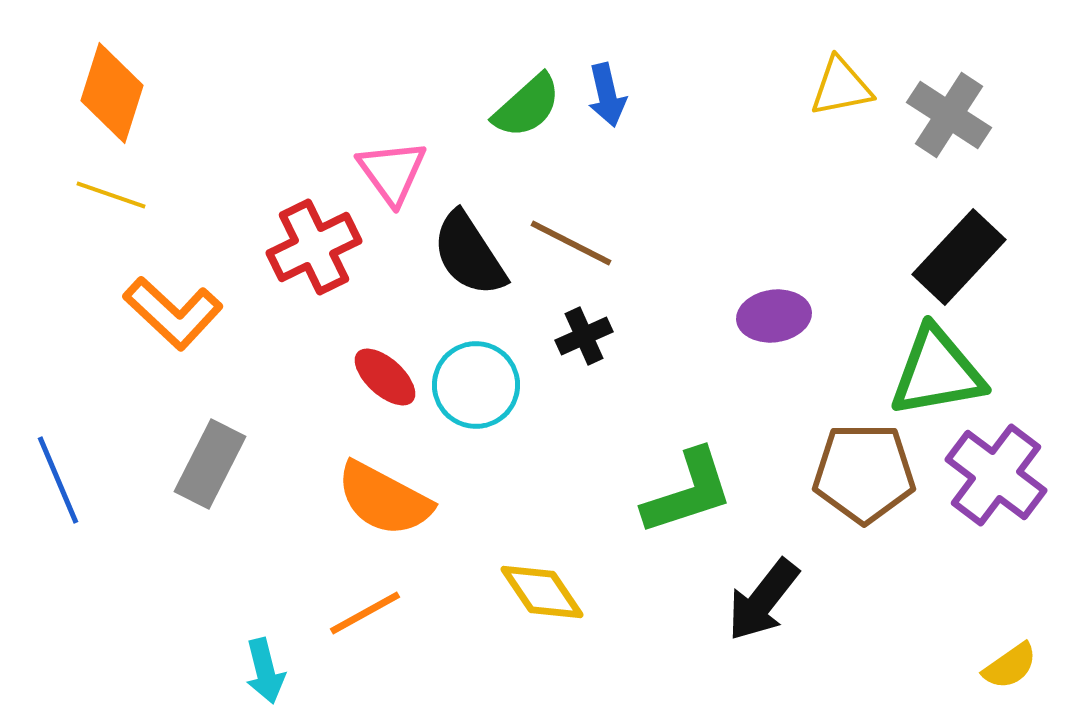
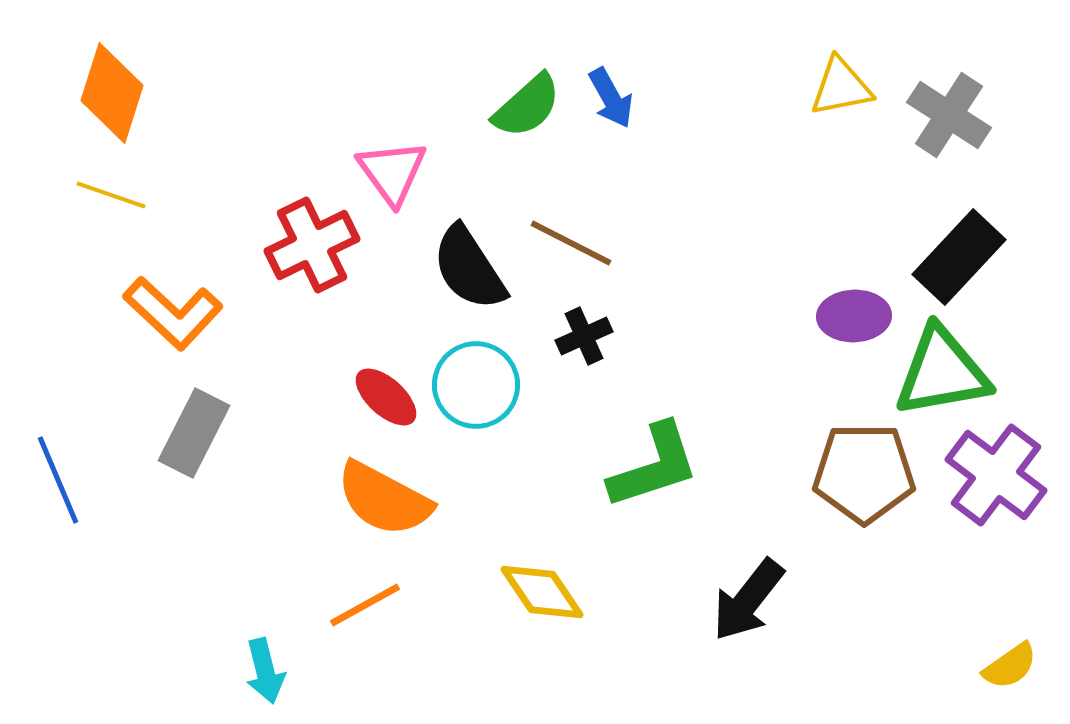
blue arrow: moved 4 px right, 3 px down; rotated 16 degrees counterclockwise
red cross: moved 2 px left, 2 px up
black semicircle: moved 14 px down
purple ellipse: moved 80 px right; rotated 6 degrees clockwise
green triangle: moved 5 px right
red ellipse: moved 1 px right, 20 px down
gray rectangle: moved 16 px left, 31 px up
green L-shape: moved 34 px left, 26 px up
black arrow: moved 15 px left
orange line: moved 8 px up
